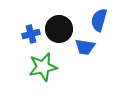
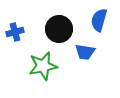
blue cross: moved 16 px left, 2 px up
blue trapezoid: moved 5 px down
green star: moved 1 px up
